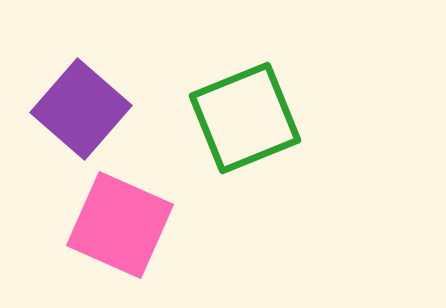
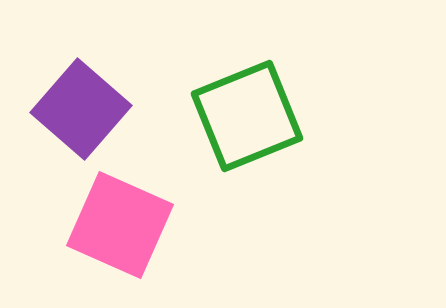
green square: moved 2 px right, 2 px up
